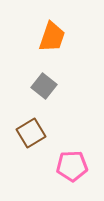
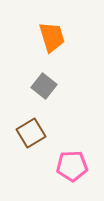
orange trapezoid: rotated 36 degrees counterclockwise
